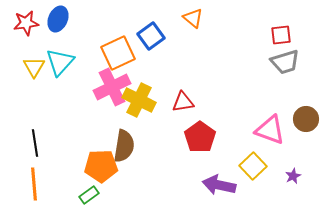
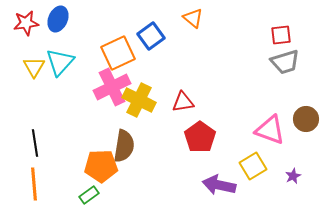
yellow square: rotated 12 degrees clockwise
